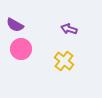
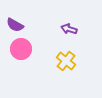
yellow cross: moved 2 px right
